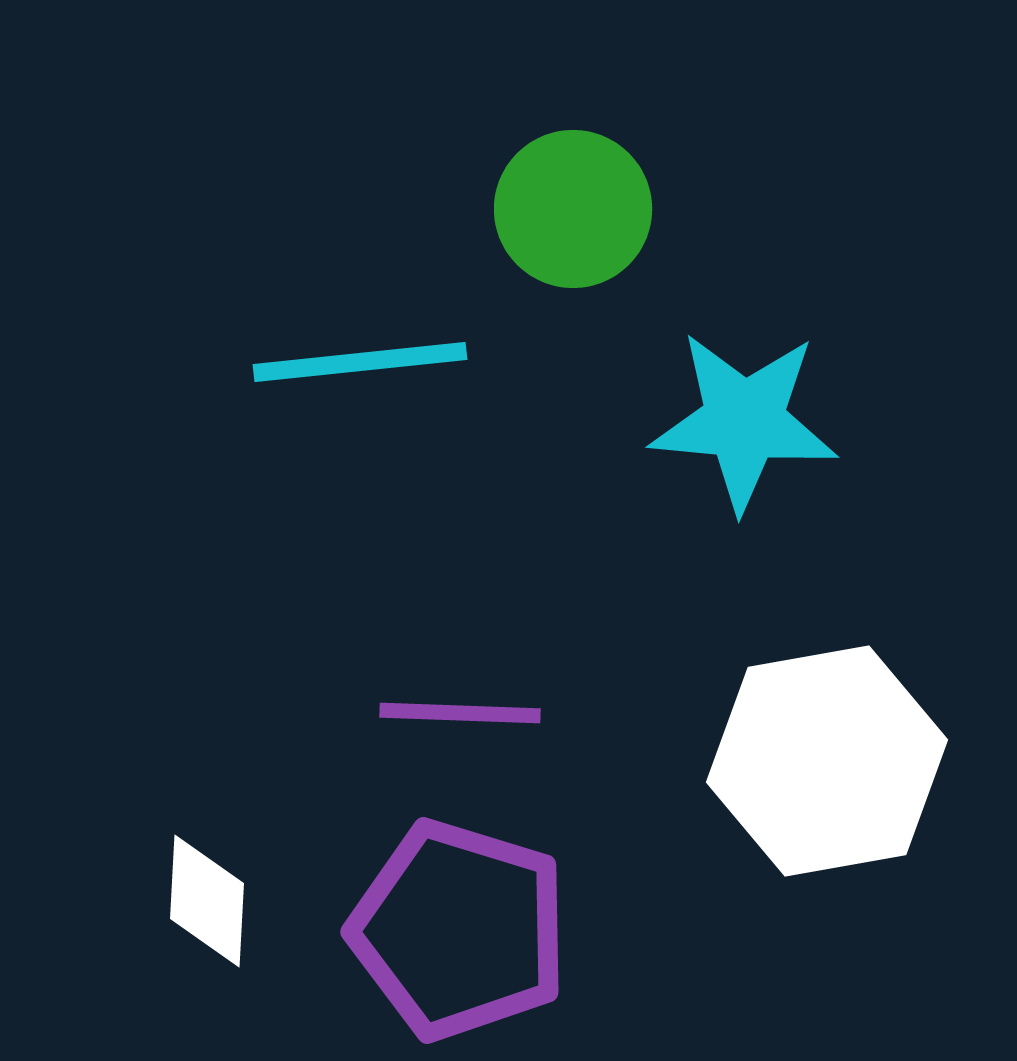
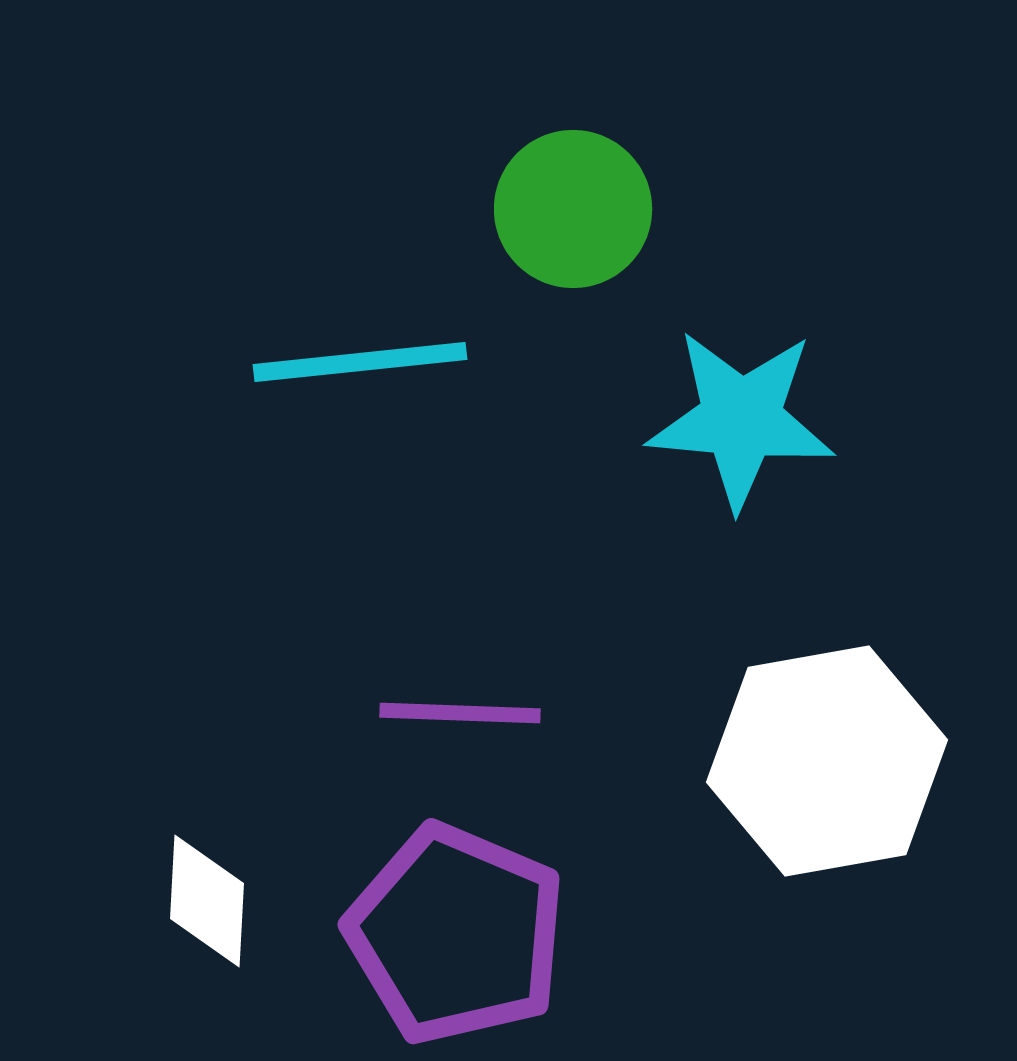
cyan star: moved 3 px left, 2 px up
purple pentagon: moved 3 px left, 4 px down; rotated 6 degrees clockwise
